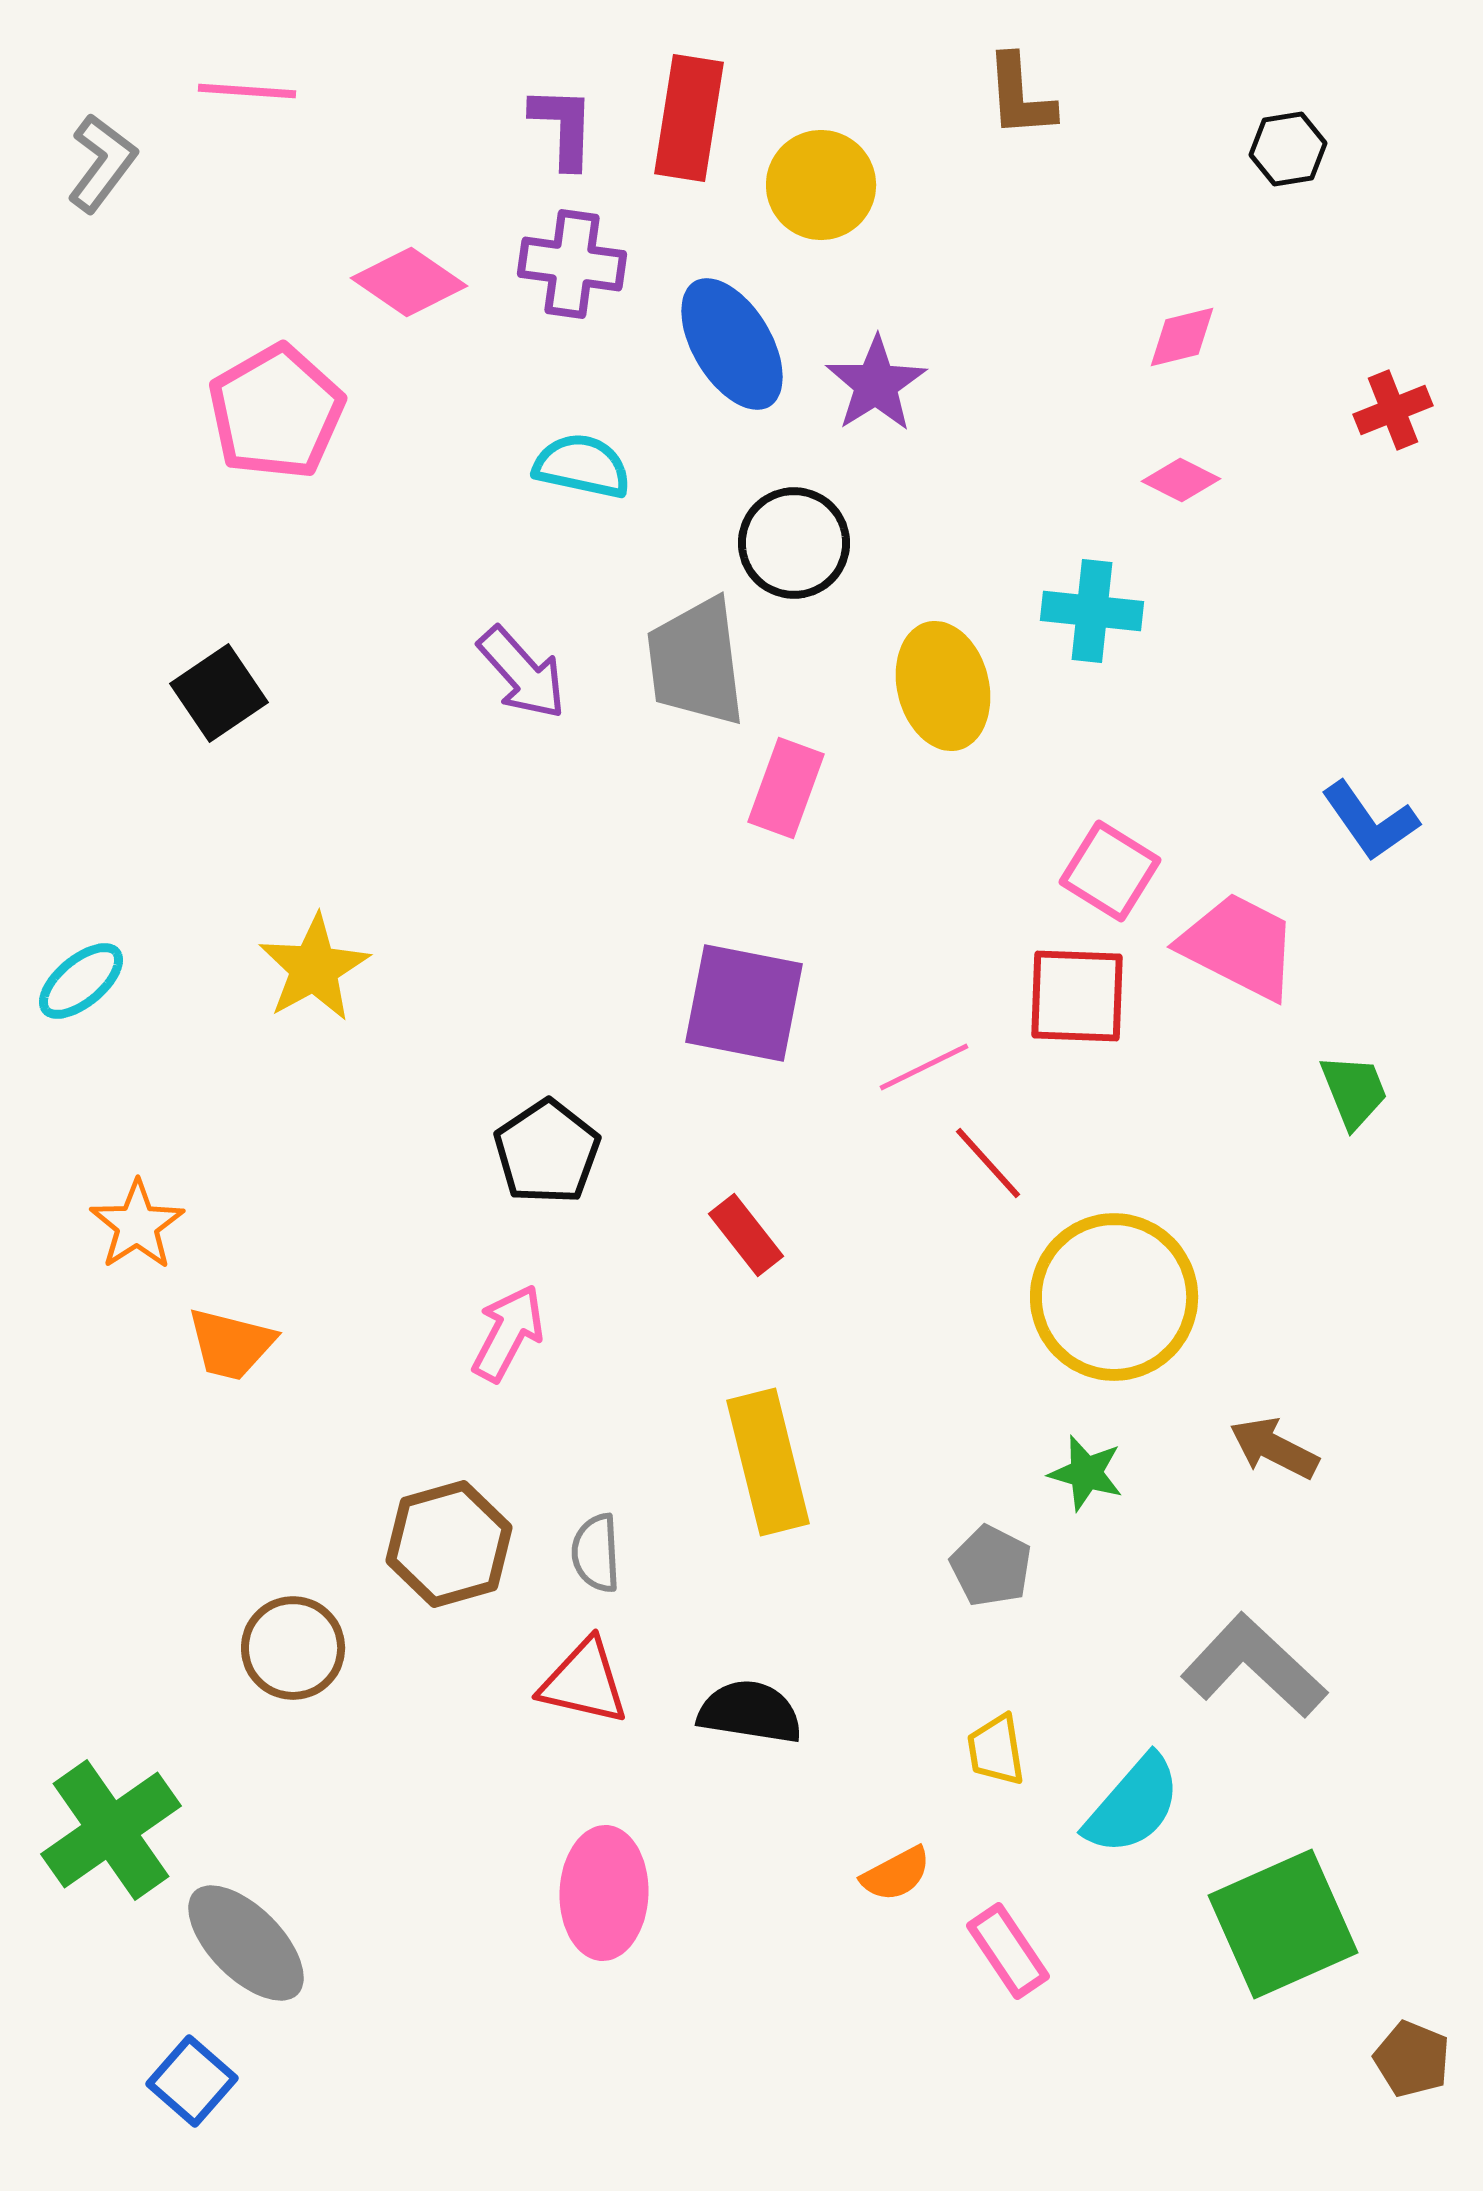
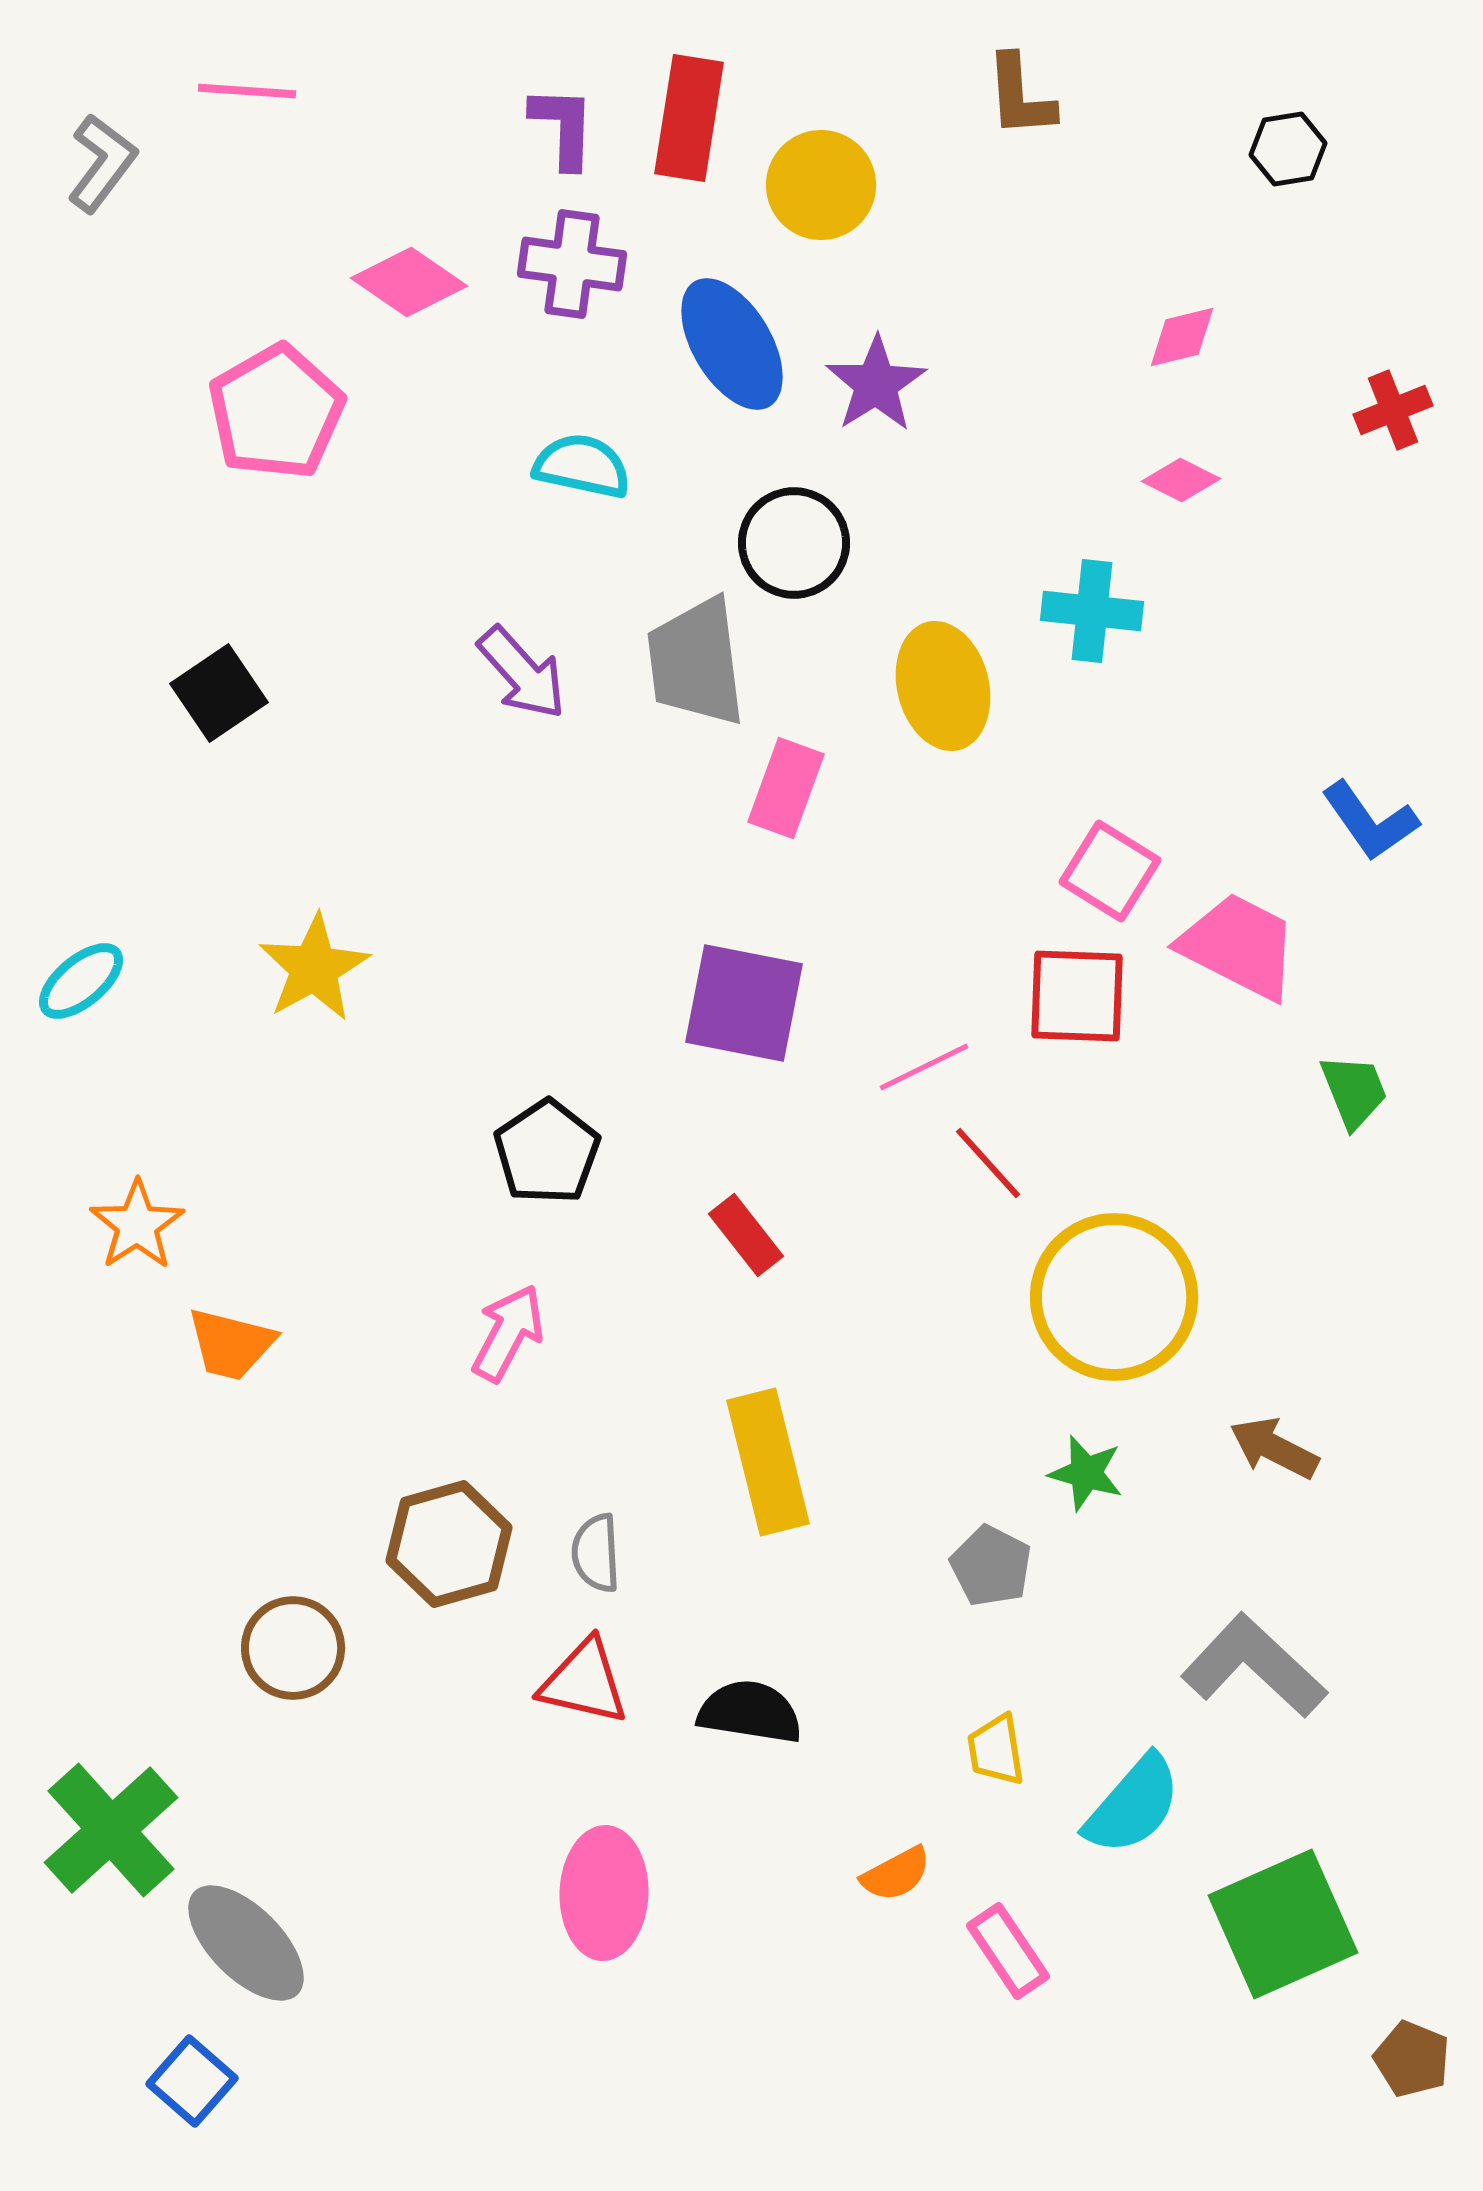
green cross at (111, 1830): rotated 7 degrees counterclockwise
